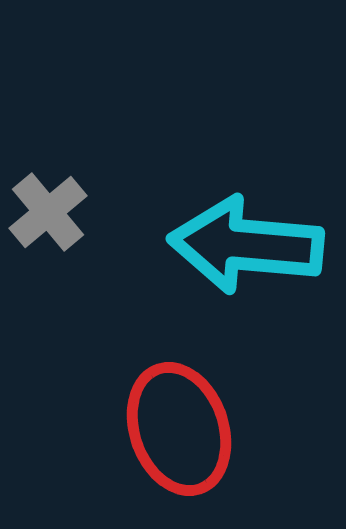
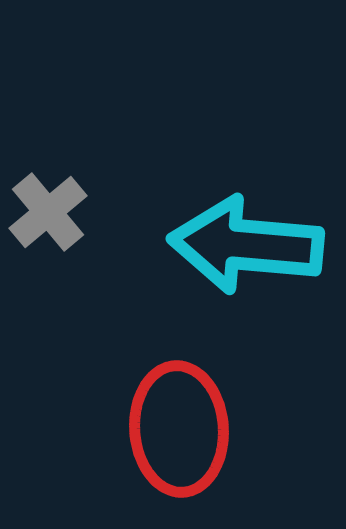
red ellipse: rotated 15 degrees clockwise
